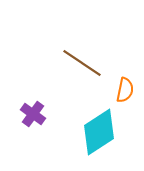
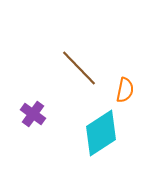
brown line: moved 3 px left, 5 px down; rotated 12 degrees clockwise
cyan diamond: moved 2 px right, 1 px down
